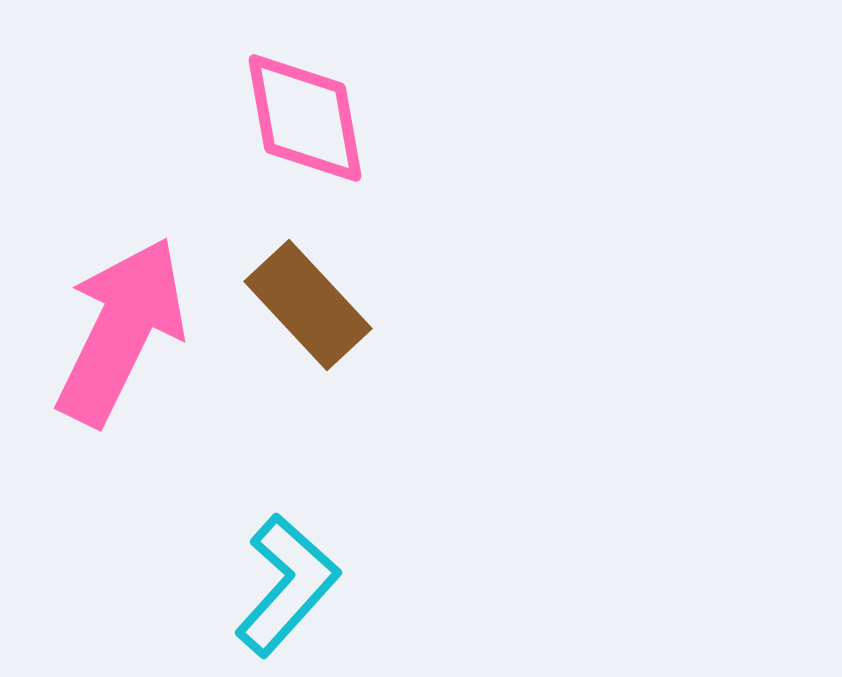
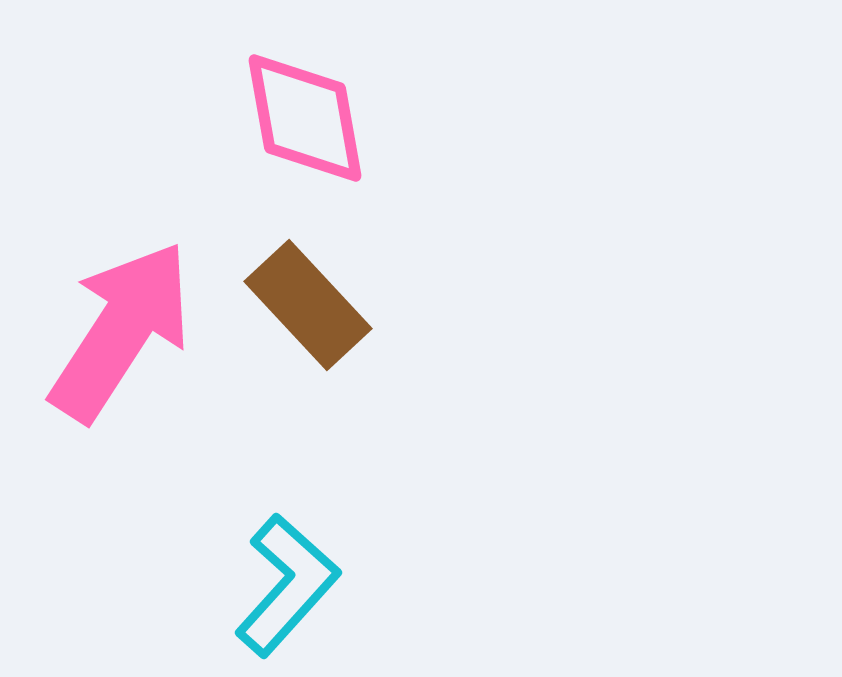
pink arrow: rotated 7 degrees clockwise
